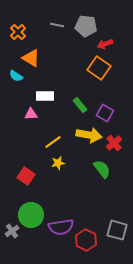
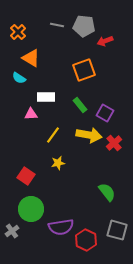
gray pentagon: moved 2 px left
red arrow: moved 3 px up
orange square: moved 15 px left, 2 px down; rotated 35 degrees clockwise
cyan semicircle: moved 3 px right, 2 px down
white rectangle: moved 1 px right, 1 px down
yellow line: moved 7 px up; rotated 18 degrees counterclockwise
green semicircle: moved 5 px right, 23 px down
green circle: moved 6 px up
